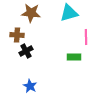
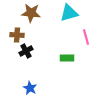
pink line: rotated 14 degrees counterclockwise
green rectangle: moved 7 px left, 1 px down
blue star: moved 2 px down
